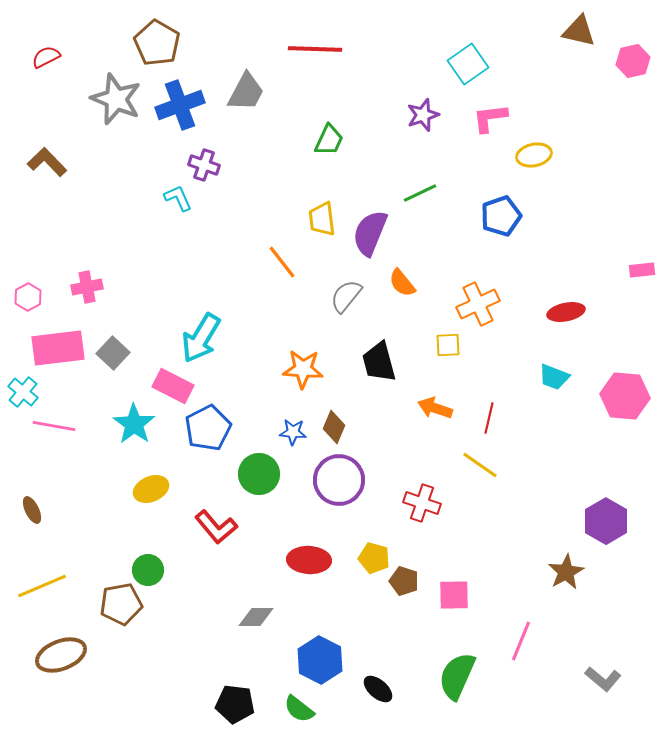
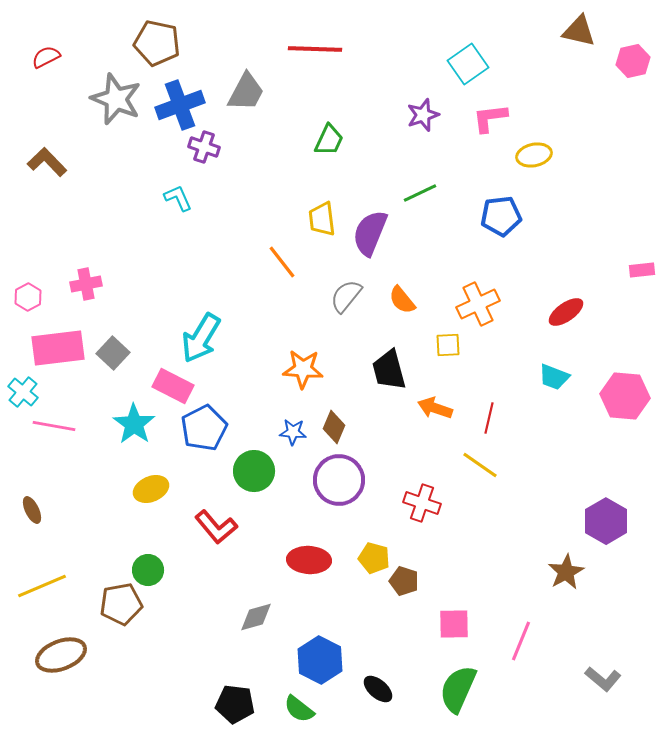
brown pentagon at (157, 43): rotated 18 degrees counterclockwise
purple cross at (204, 165): moved 18 px up
blue pentagon at (501, 216): rotated 12 degrees clockwise
orange semicircle at (402, 283): moved 17 px down
pink cross at (87, 287): moved 1 px left, 3 px up
red ellipse at (566, 312): rotated 24 degrees counterclockwise
black trapezoid at (379, 362): moved 10 px right, 8 px down
blue pentagon at (208, 428): moved 4 px left
green circle at (259, 474): moved 5 px left, 3 px up
pink square at (454, 595): moved 29 px down
gray diamond at (256, 617): rotated 15 degrees counterclockwise
green semicircle at (457, 676): moved 1 px right, 13 px down
